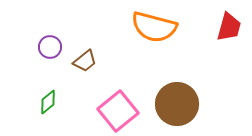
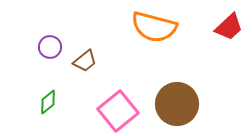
red trapezoid: rotated 32 degrees clockwise
